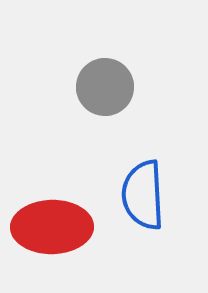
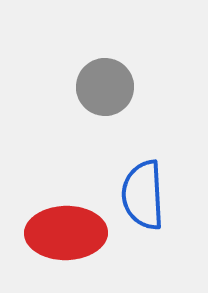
red ellipse: moved 14 px right, 6 px down
